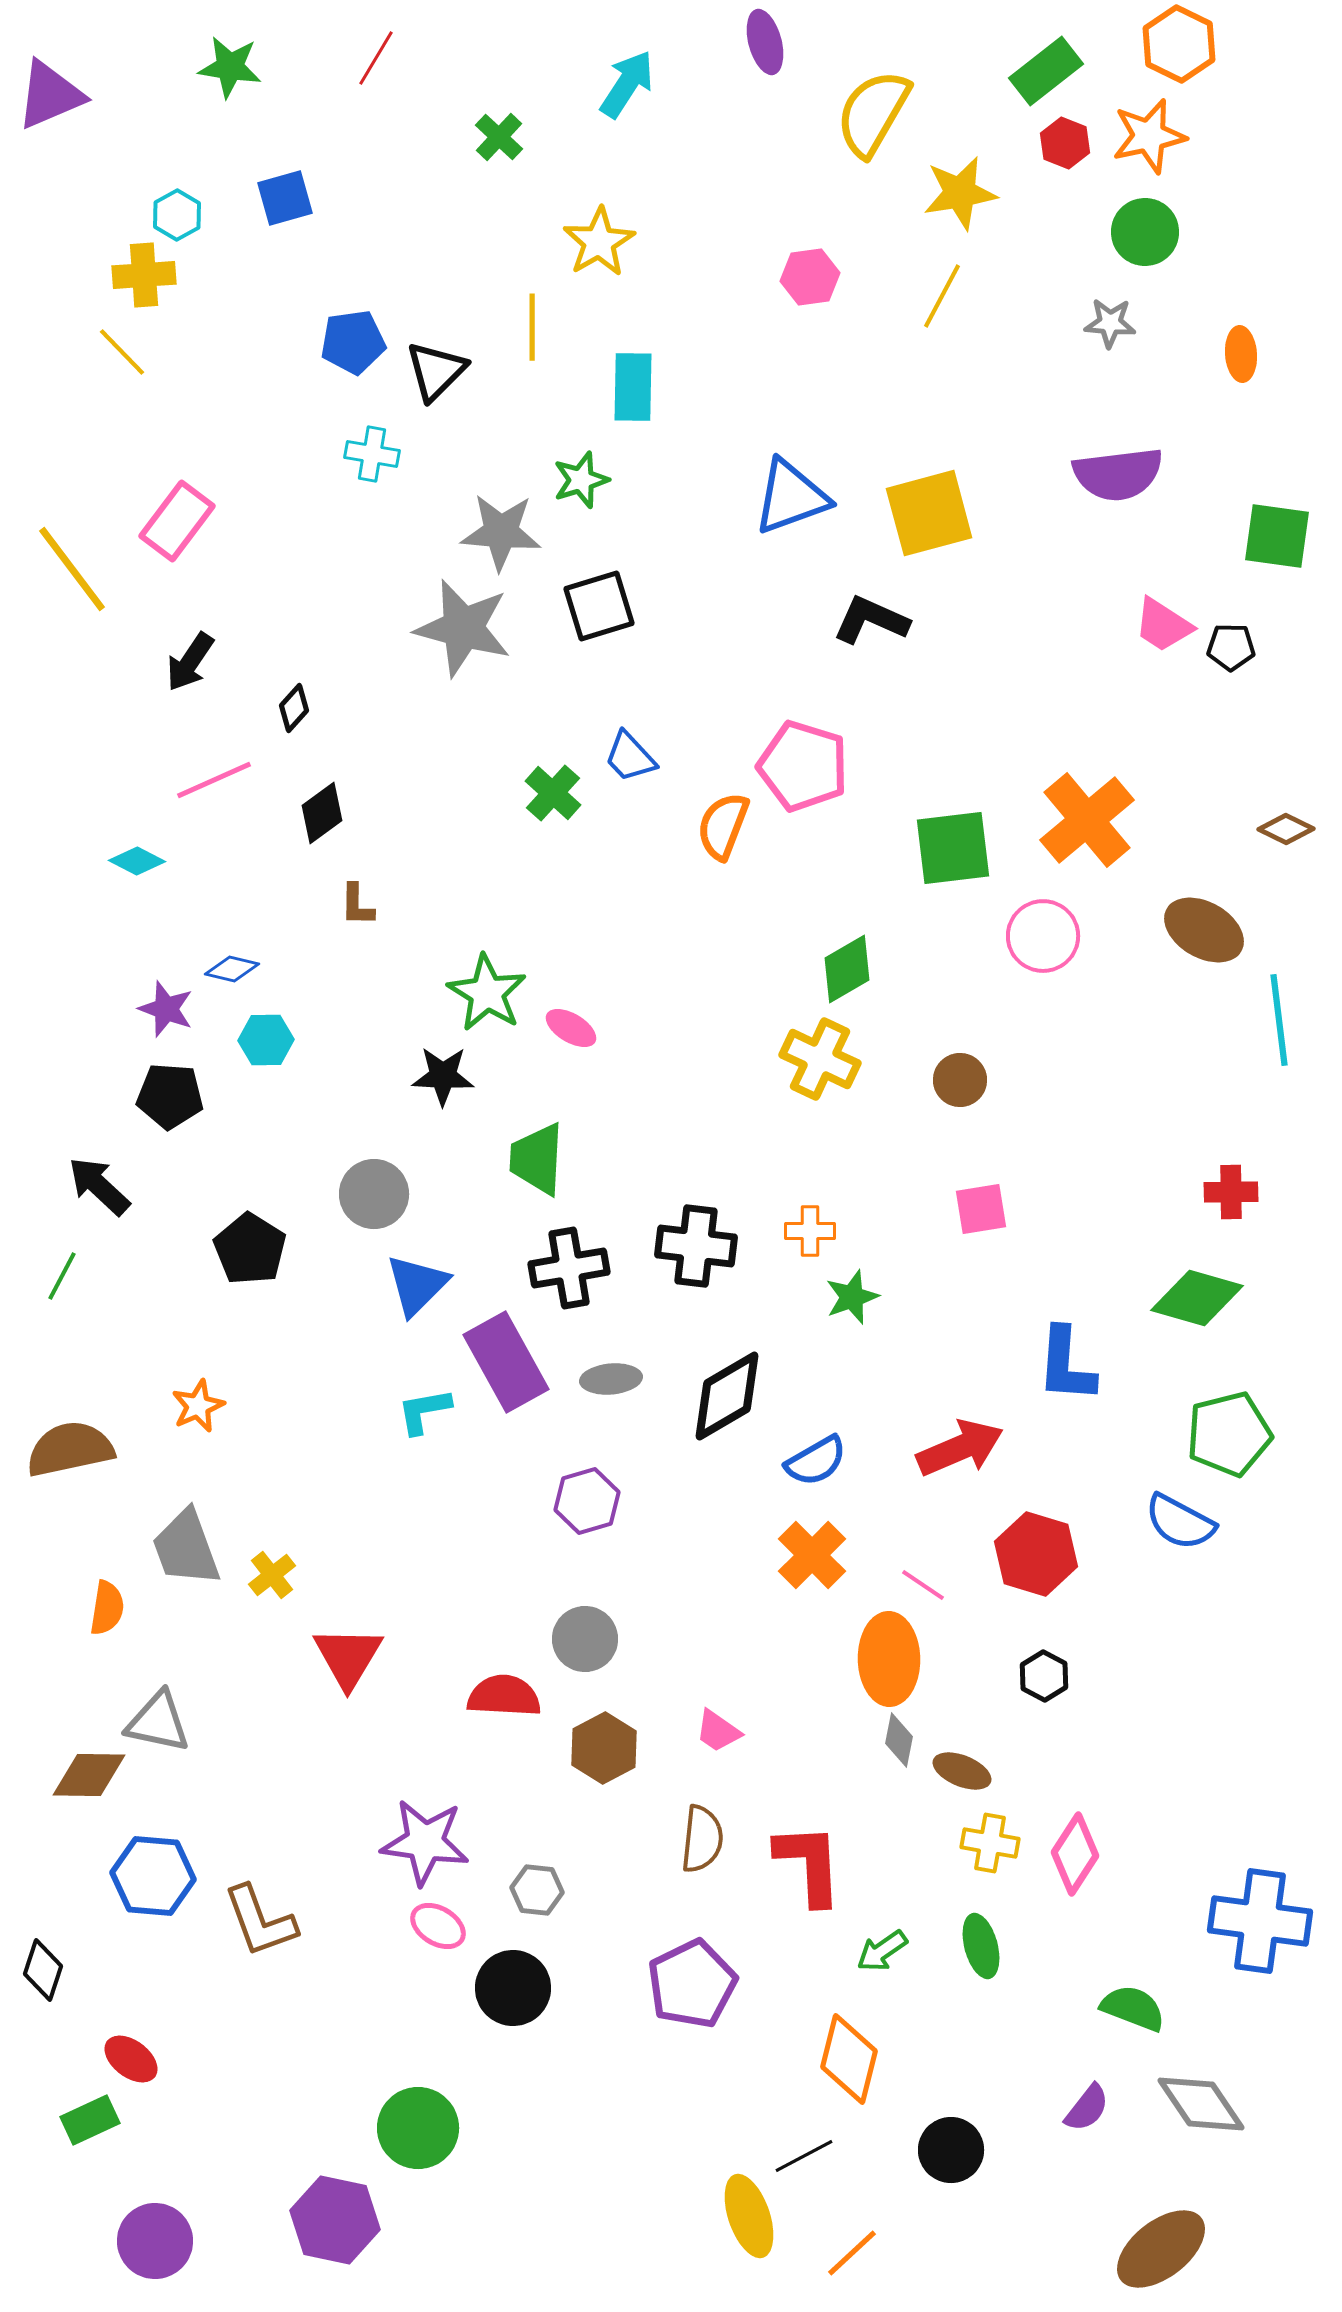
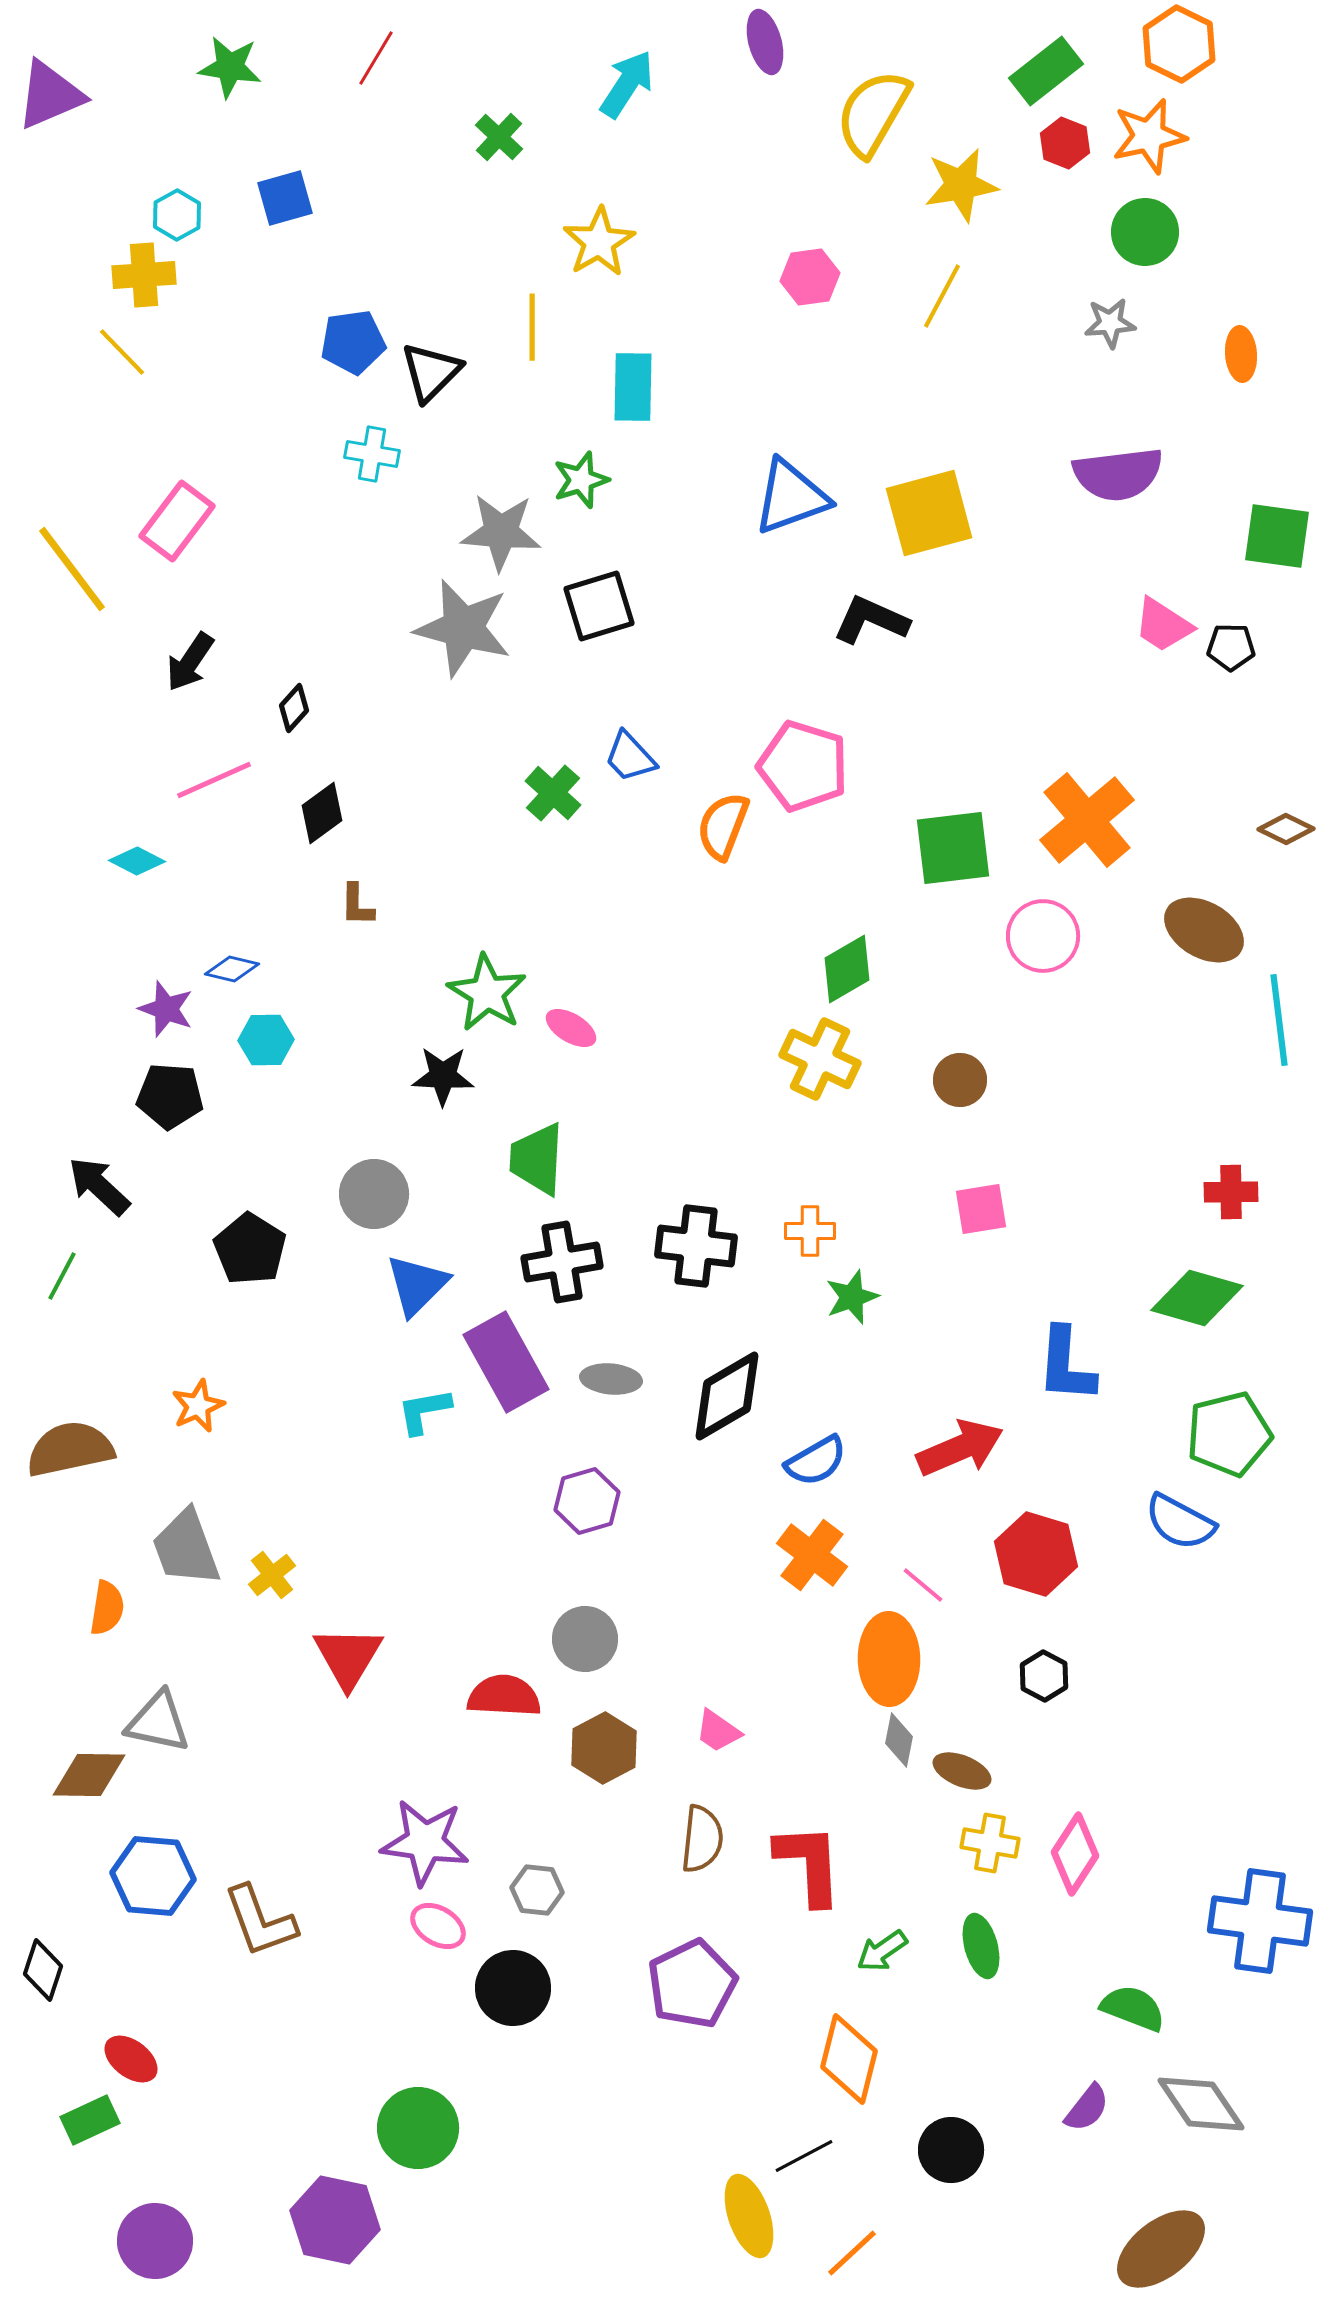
yellow star at (960, 193): moved 1 px right, 8 px up
gray star at (1110, 323): rotated 9 degrees counterclockwise
black triangle at (436, 371): moved 5 px left, 1 px down
black cross at (569, 1268): moved 7 px left, 6 px up
gray ellipse at (611, 1379): rotated 10 degrees clockwise
orange cross at (812, 1555): rotated 8 degrees counterclockwise
pink line at (923, 1585): rotated 6 degrees clockwise
